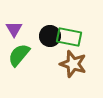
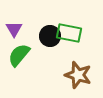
green rectangle: moved 4 px up
brown star: moved 5 px right, 11 px down
